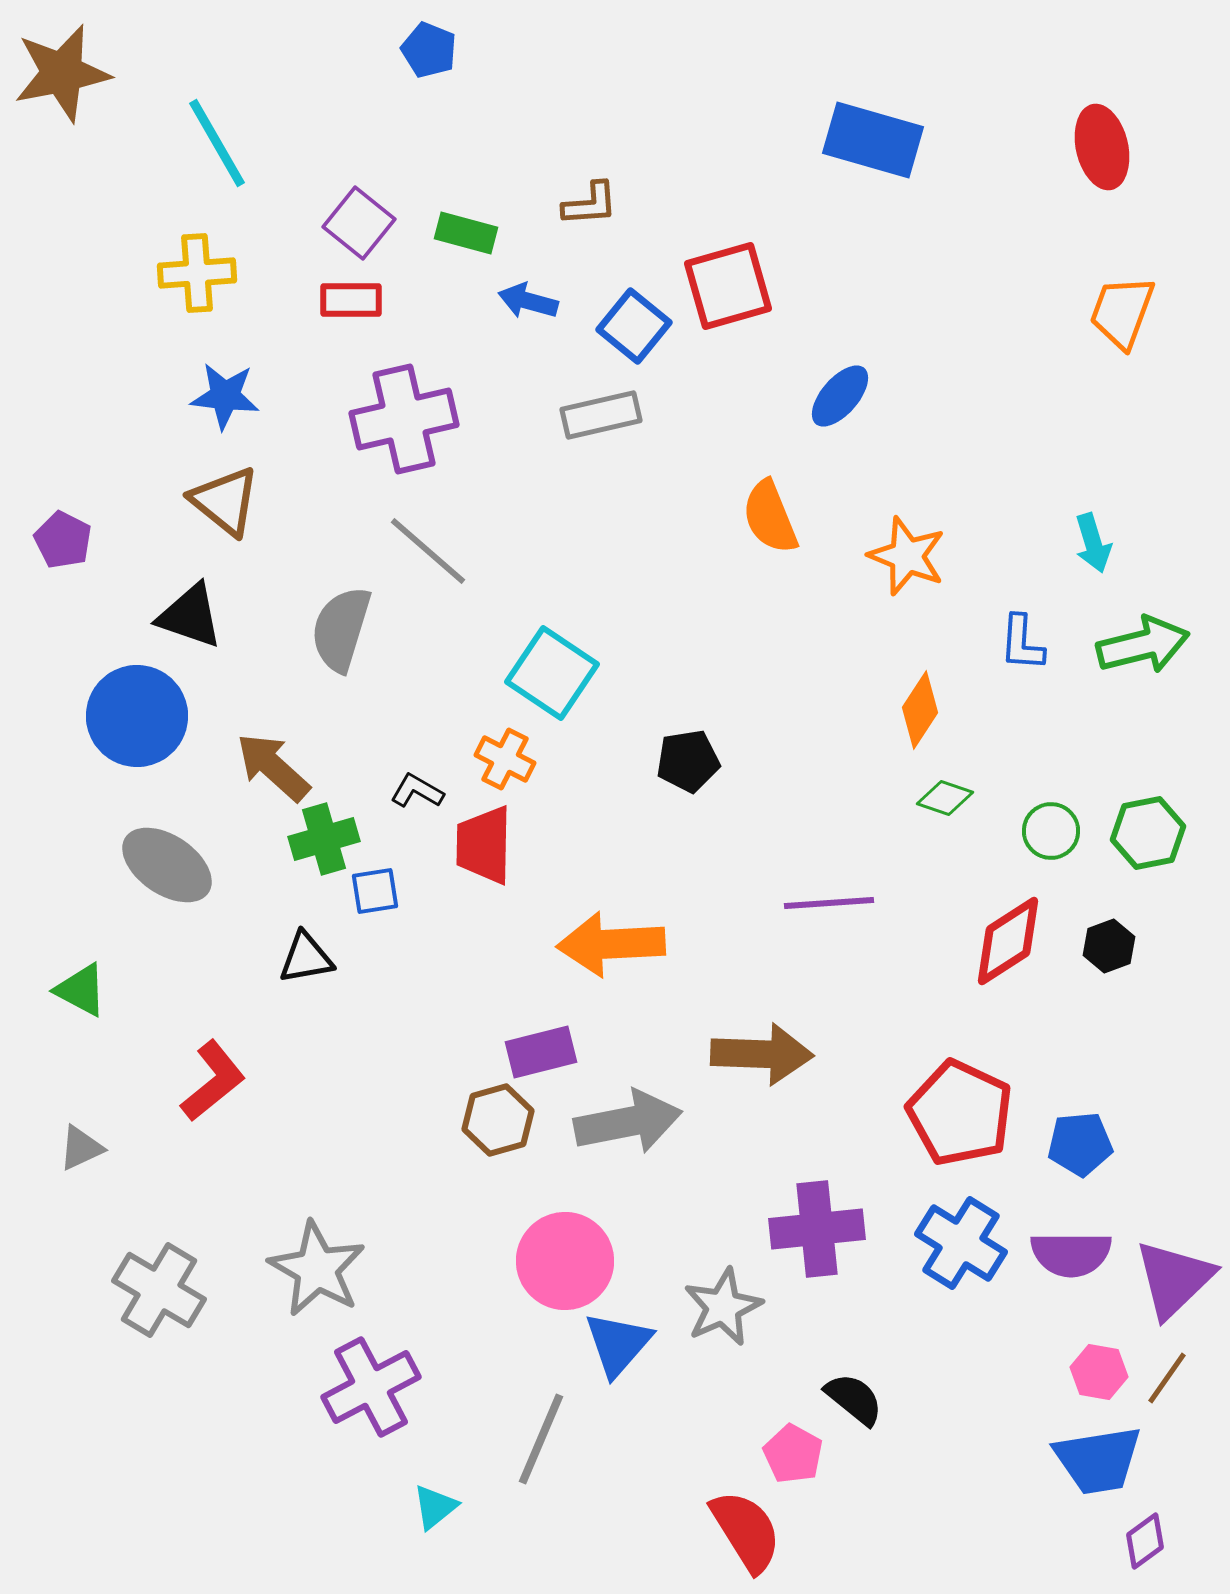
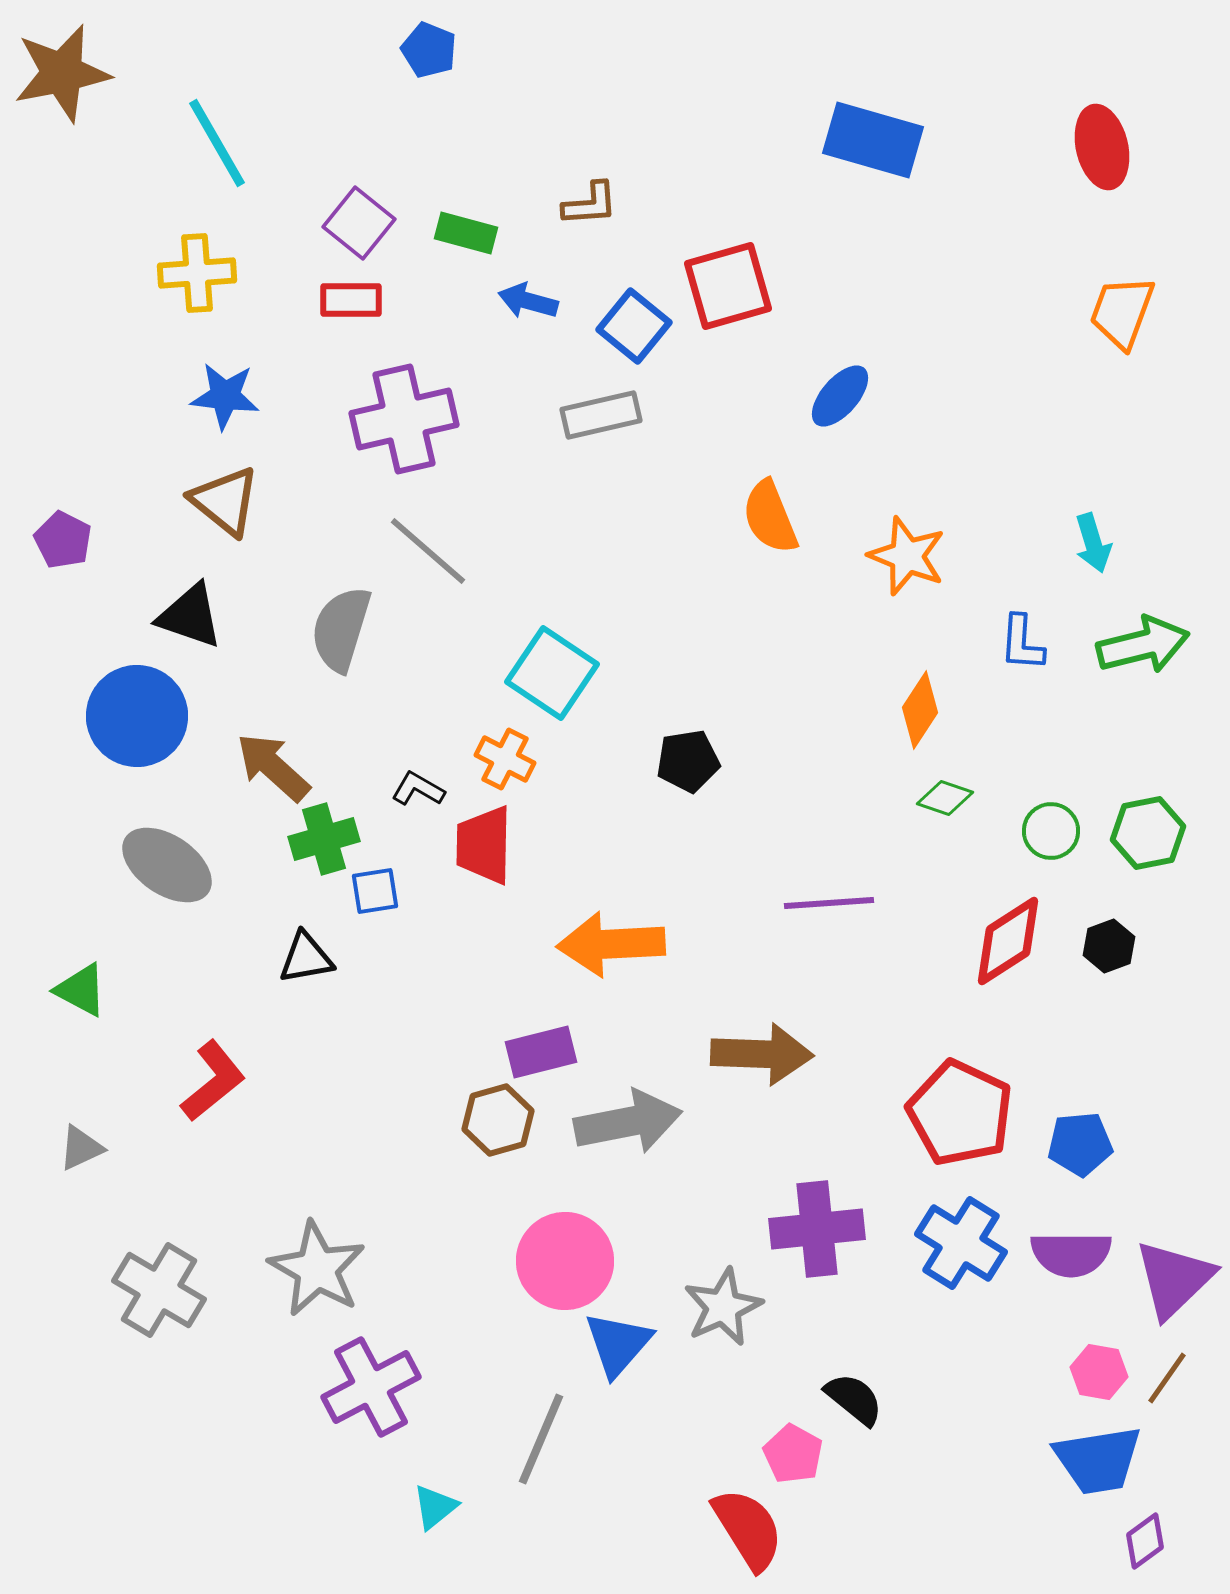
black L-shape at (417, 791): moved 1 px right, 2 px up
red semicircle at (746, 1531): moved 2 px right, 2 px up
